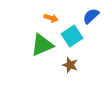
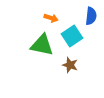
blue semicircle: rotated 138 degrees clockwise
green triangle: rotated 35 degrees clockwise
